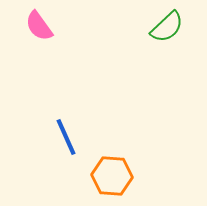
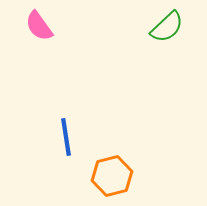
blue line: rotated 15 degrees clockwise
orange hexagon: rotated 18 degrees counterclockwise
